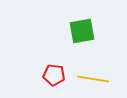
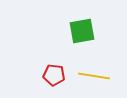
yellow line: moved 1 px right, 3 px up
